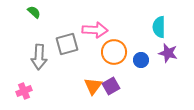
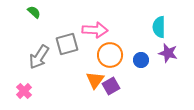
orange circle: moved 4 px left, 3 px down
gray arrow: rotated 30 degrees clockwise
orange triangle: moved 2 px right, 6 px up
pink cross: rotated 21 degrees counterclockwise
